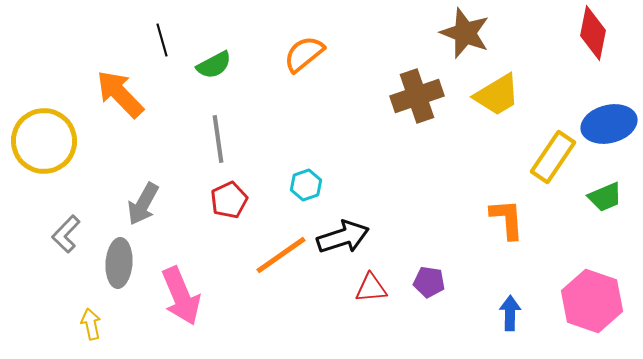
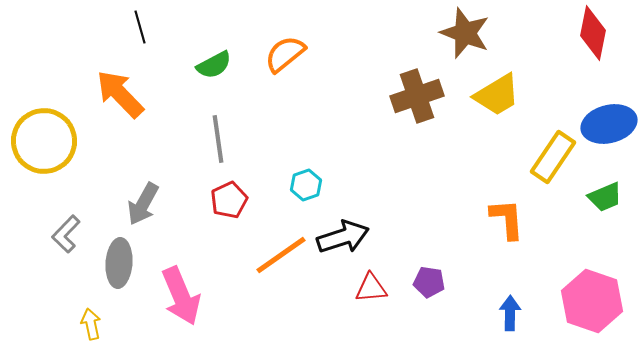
black line: moved 22 px left, 13 px up
orange semicircle: moved 19 px left
